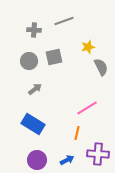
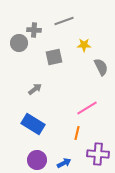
yellow star: moved 4 px left, 2 px up; rotated 16 degrees clockwise
gray circle: moved 10 px left, 18 px up
blue arrow: moved 3 px left, 3 px down
